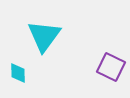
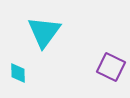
cyan triangle: moved 4 px up
